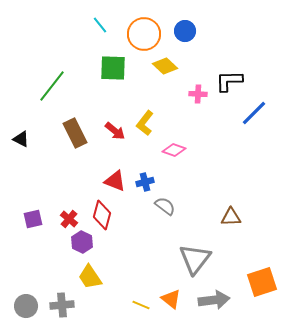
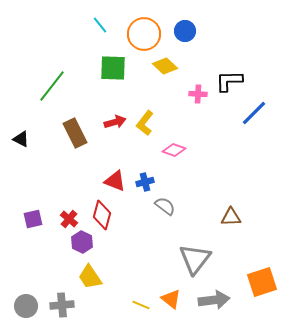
red arrow: moved 9 px up; rotated 55 degrees counterclockwise
